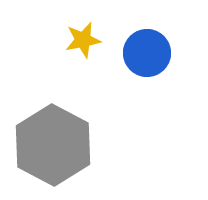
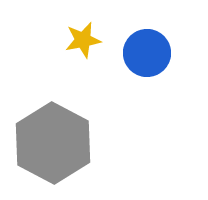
gray hexagon: moved 2 px up
